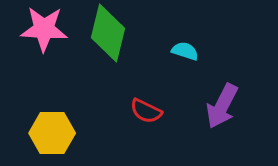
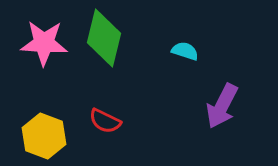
pink star: moved 14 px down
green diamond: moved 4 px left, 5 px down
red semicircle: moved 41 px left, 10 px down
yellow hexagon: moved 8 px left, 3 px down; rotated 21 degrees clockwise
